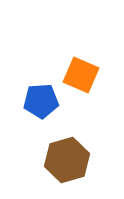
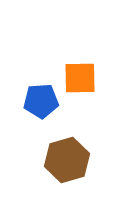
orange square: moved 1 px left, 3 px down; rotated 24 degrees counterclockwise
